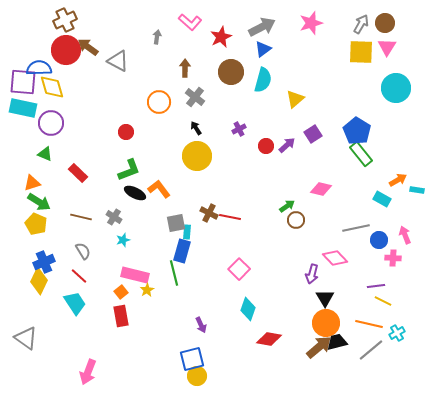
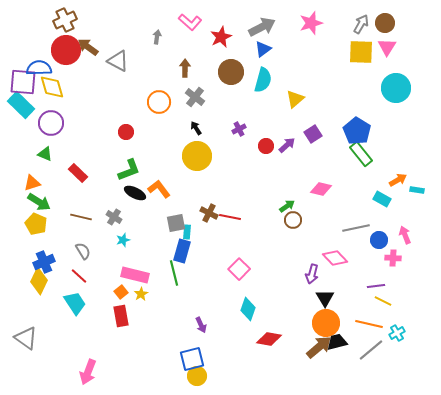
cyan rectangle at (23, 108): moved 2 px left, 3 px up; rotated 32 degrees clockwise
brown circle at (296, 220): moved 3 px left
yellow star at (147, 290): moved 6 px left, 4 px down
